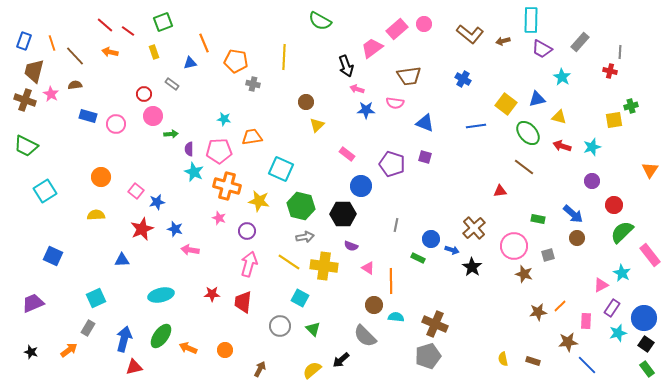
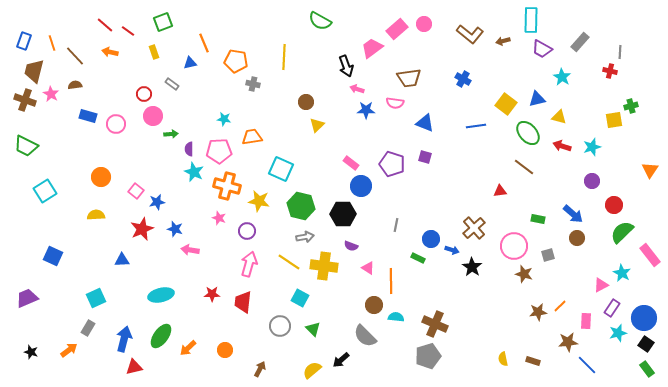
brown trapezoid at (409, 76): moved 2 px down
pink rectangle at (347, 154): moved 4 px right, 9 px down
purple trapezoid at (33, 303): moved 6 px left, 5 px up
orange arrow at (188, 348): rotated 66 degrees counterclockwise
